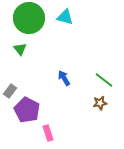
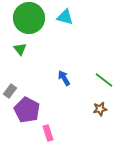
brown star: moved 6 px down
